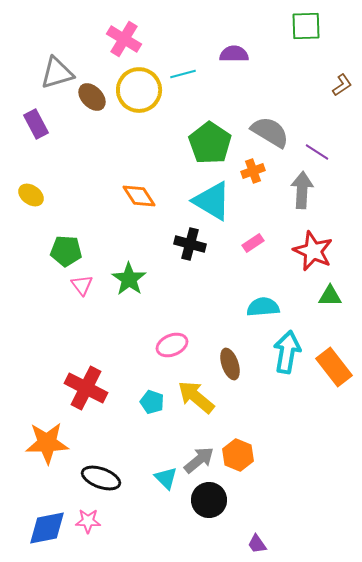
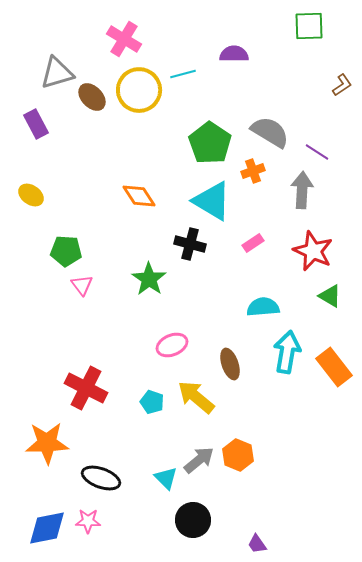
green square at (306, 26): moved 3 px right
green star at (129, 279): moved 20 px right
green triangle at (330, 296): rotated 30 degrees clockwise
black circle at (209, 500): moved 16 px left, 20 px down
